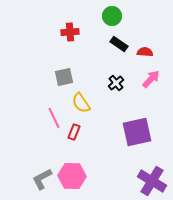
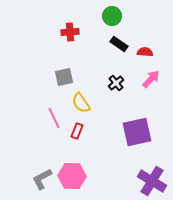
red rectangle: moved 3 px right, 1 px up
